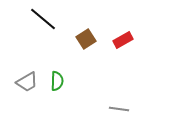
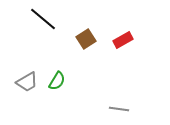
green semicircle: rotated 30 degrees clockwise
